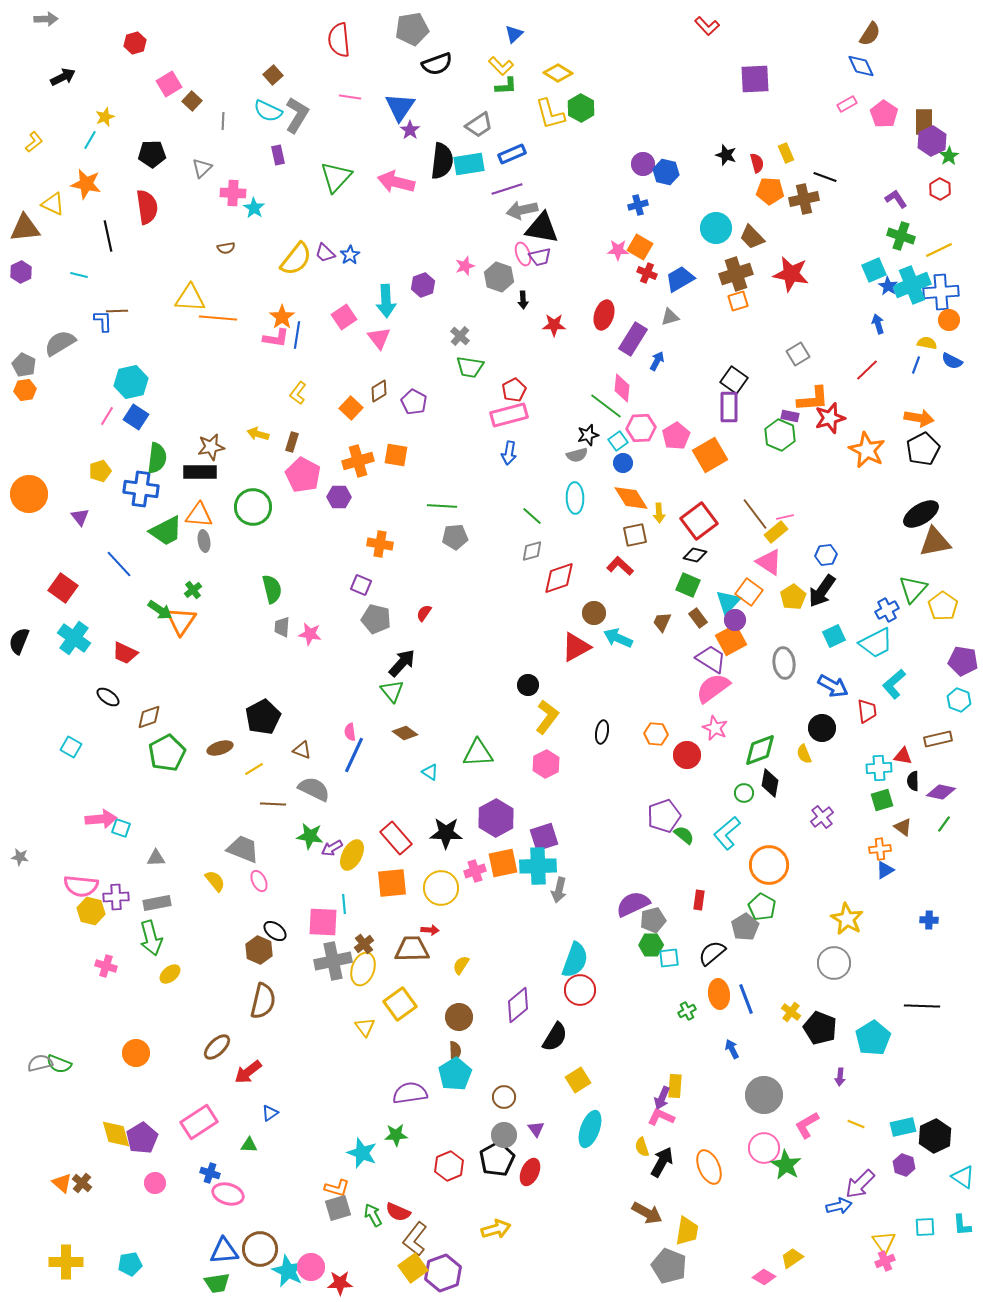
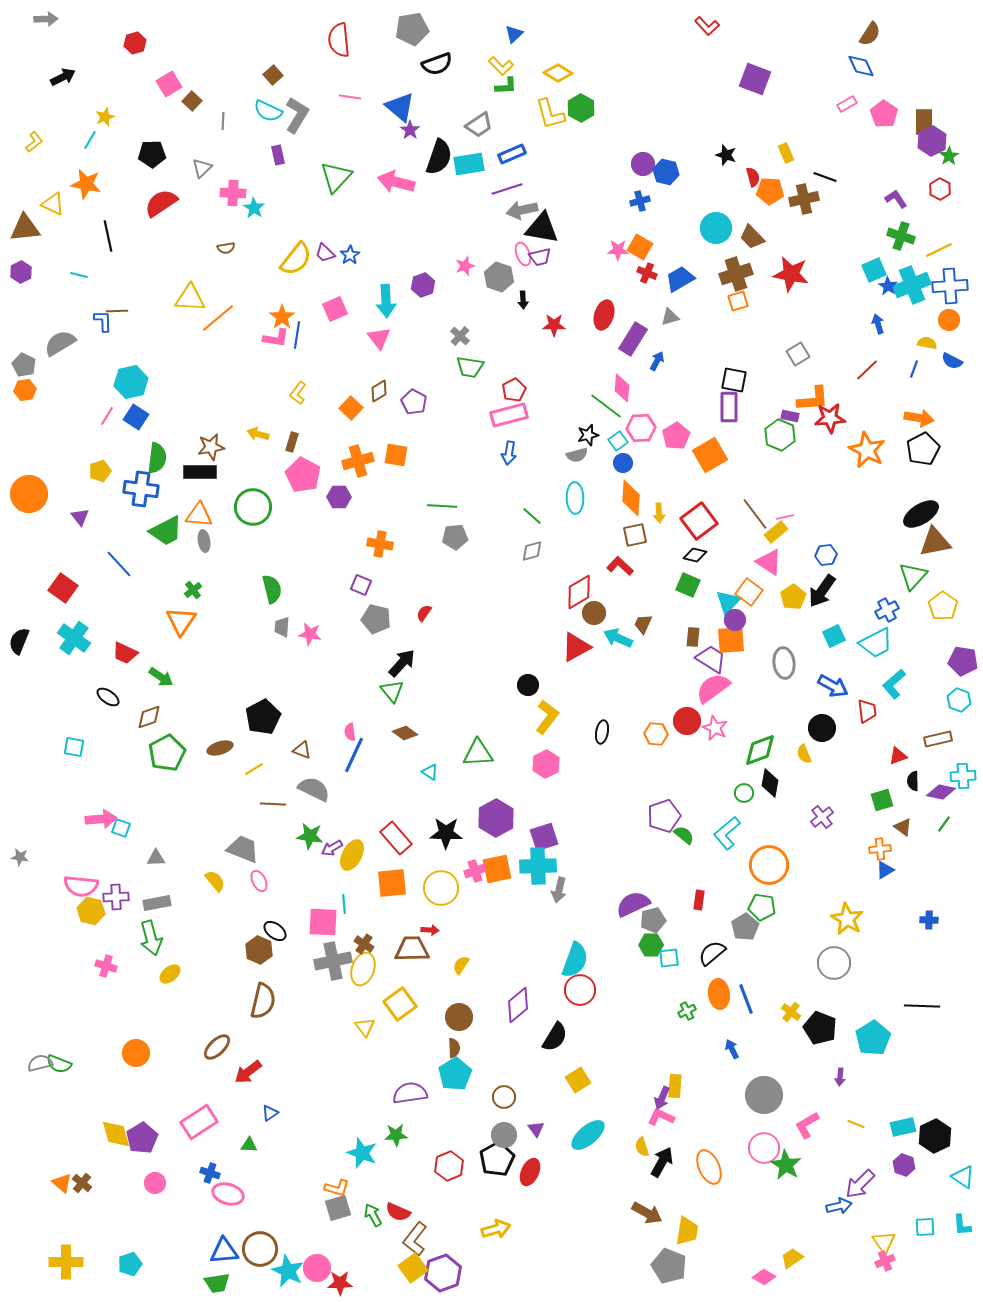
purple square at (755, 79): rotated 24 degrees clockwise
blue triangle at (400, 107): rotated 24 degrees counterclockwise
black semicircle at (442, 161): moved 3 px left, 4 px up; rotated 12 degrees clockwise
red semicircle at (757, 163): moved 4 px left, 14 px down
blue cross at (638, 205): moved 2 px right, 4 px up
red semicircle at (147, 207): moved 14 px right, 4 px up; rotated 116 degrees counterclockwise
blue cross at (941, 292): moved 9 px right, 6 px up
pink square at (344, 317): moved 9 px left, 8 px up; rotated 10 degrees clockwise
orange line at (218, 318): rotated 45 degrees counterclockwise
blue line at (916, 365): moved 2 px left, 4 px down
black square at (734, 380): rotated 24 degrees counterclockwise
red star at (830, 418): rotated 12 degrees clockwise
orange diamond at (631, 498): rotated 36 degrees clockwise
red diamond at (559, 578): moved 20 px right, 14 px down; rotated 12 degrees counterclockwise
green triangle at (913, 589): moved 13 px up
green arrow at (160, 610): moved 1 px right, 67 px down
brown rectangle at (698, 618): moved 5 px left, 19 px down; rotated 42 degrees clockwise
brown trapezoid at (662, 622): moved 19 px left, 2 px down
orange square at (731, 640): rotated 24 degrees clockwise
cyan square at (71, 747): moved 3 px right; rotated 20 degrees counterclockwise
red circle at (687, 755): moved 34 px up
red triangle at (903, 756): moved 5 px left; rotated 30 degrees counterclockwise
cyan cross at (879, 768): moved 84 px right, 8 px down
orange square at (503, 863): moved 6 px left, 6 px down
green pentagon at (762, 907): rotated 20 degrees counterclockwise
brown cross at (364, 944): rotated 18 degrees counterclockwise
brown semicircle at (455, 1051): moved 1 px left, 3 px up
cyan ellipse at (590, 1129): moved 2 px left, 6 px down; rotated 30 degrees clockwise
cyan pentagon at (130, 1264): rotated 10 degrees counterclockwise
pink circle at (311, 1267): moved 6 px right, 1 px down
